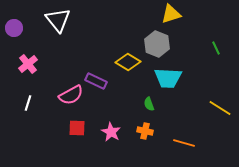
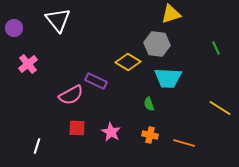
gray hexagon: rotated 15 degrees counterclockwise
white line: moved 9 px right, 43 px down
orange cross: moved 5 px right, 4 px down
